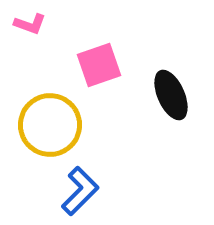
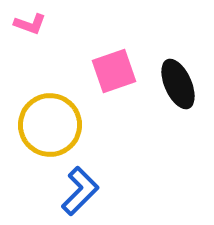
pink square: moved 15 px right, 6 px down
black ellipse: moved 7 px right, 11 px up
